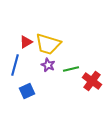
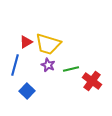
blue square: rotated 21 degrees counterclockwise
